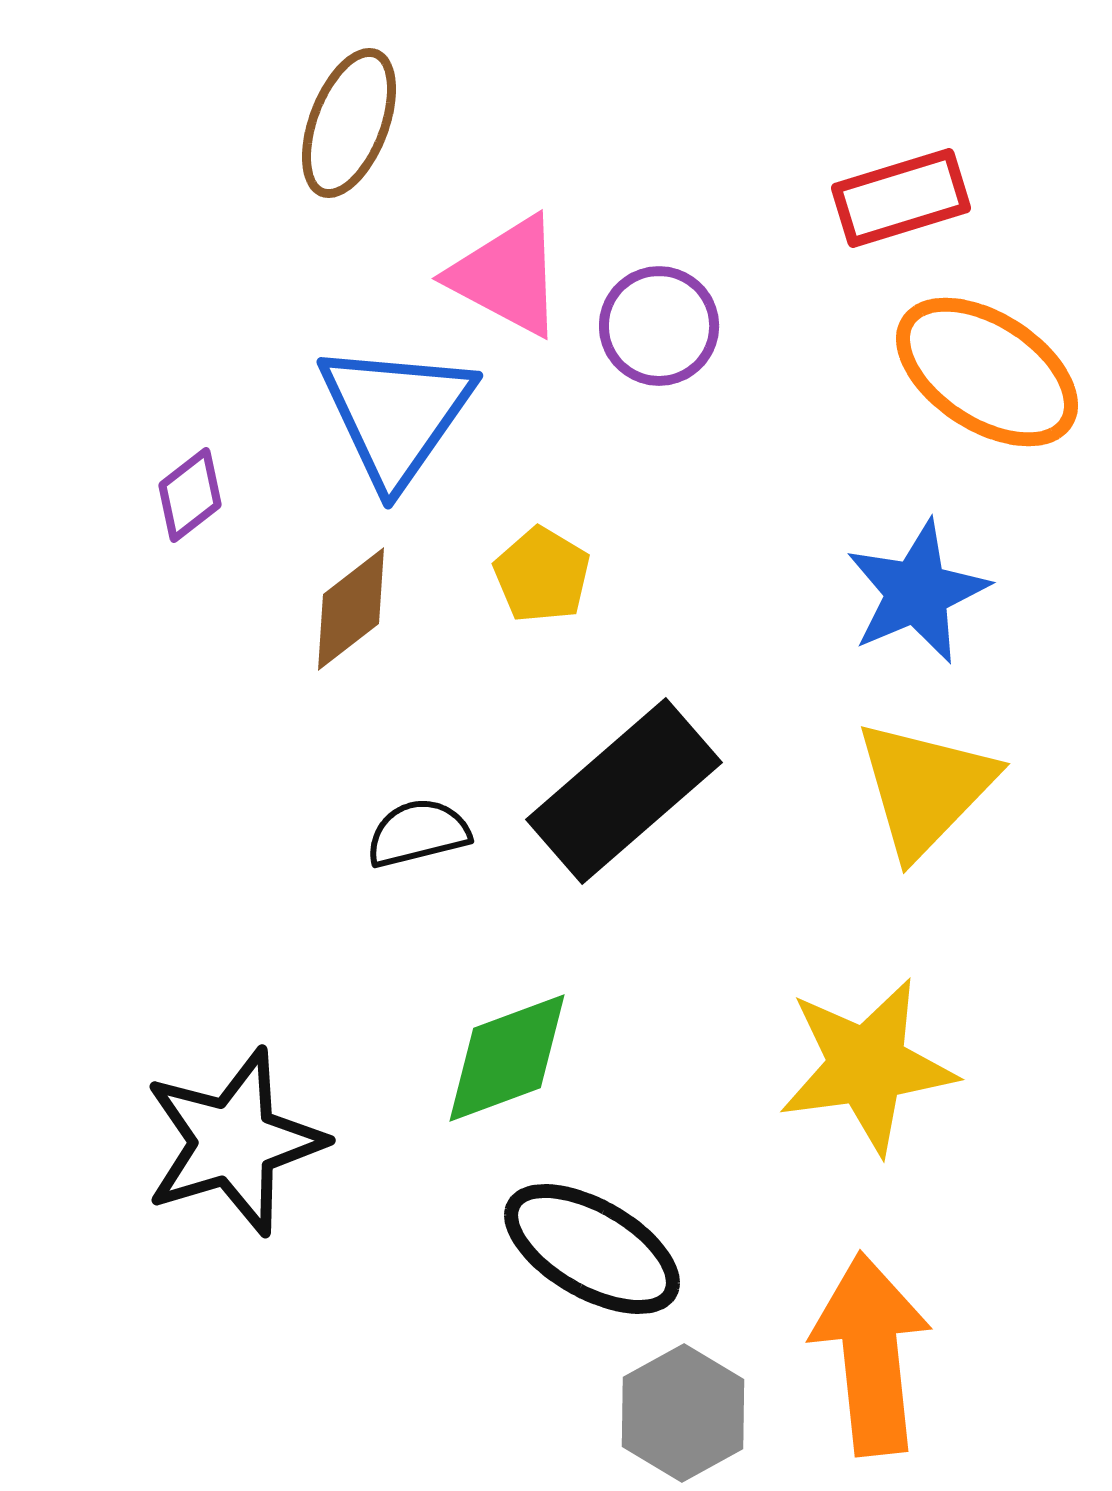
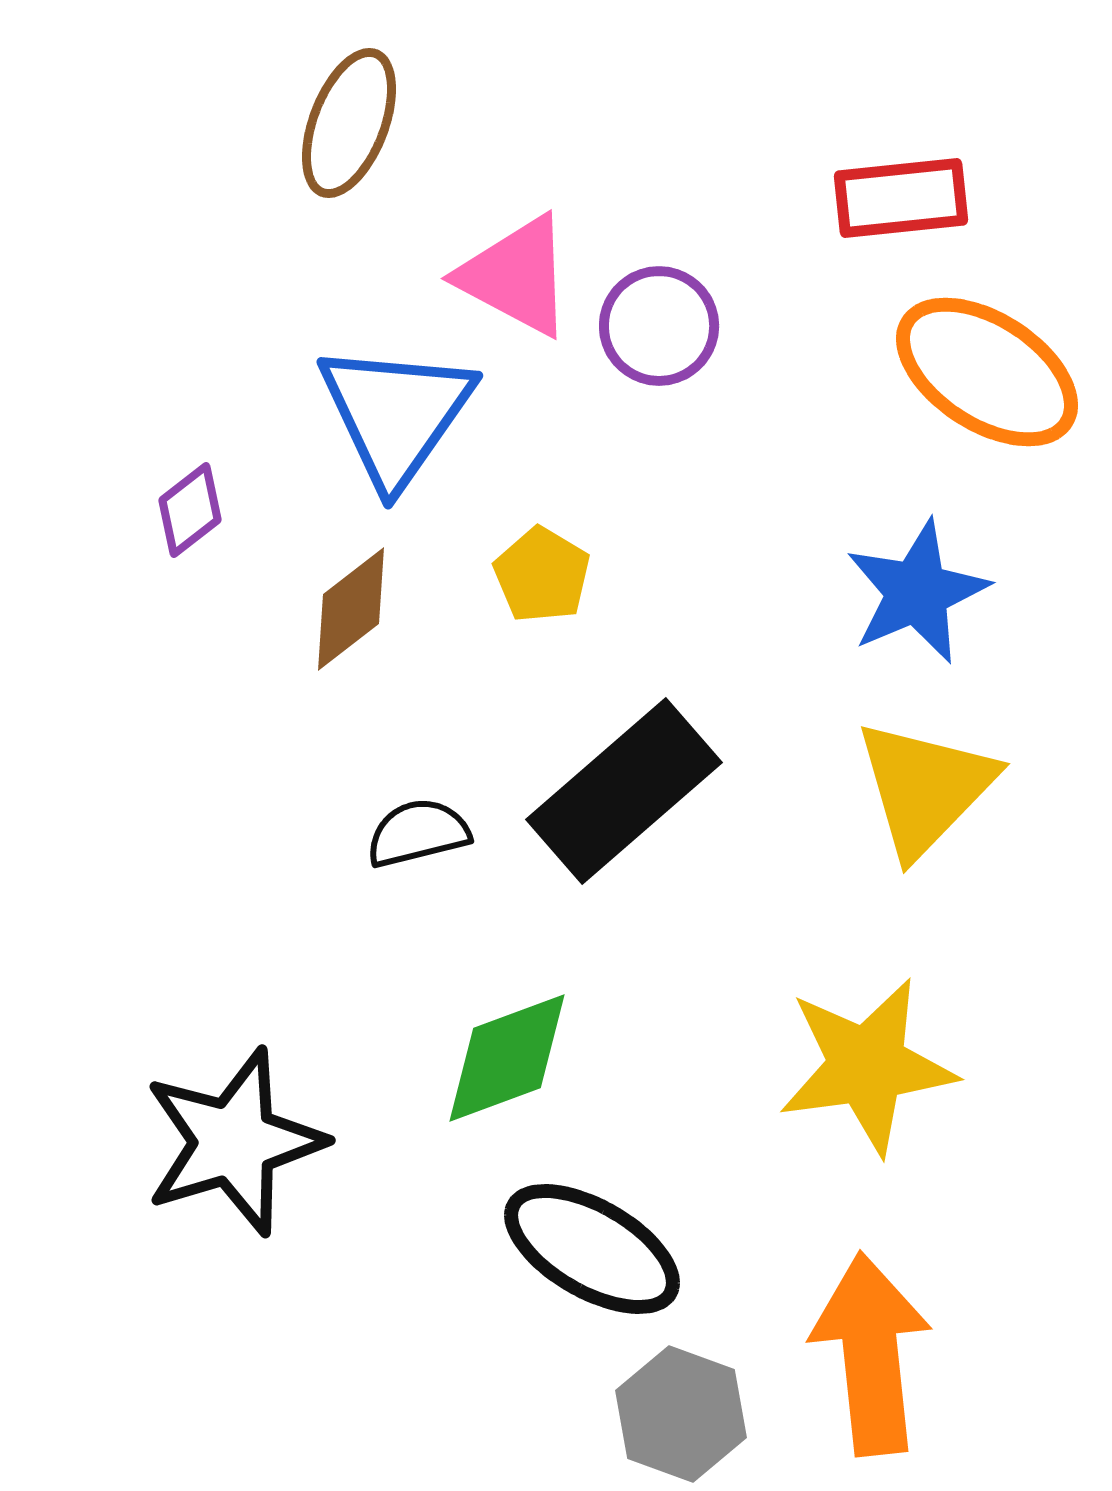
red rectangle: rotated 11 degrees clockwise
pink triangle: moved 9 px right
purple diamond: moved 15 px down
gray hexagon: moved 2 px left, 1 px down; rotated 11 degrees counterclockwise
